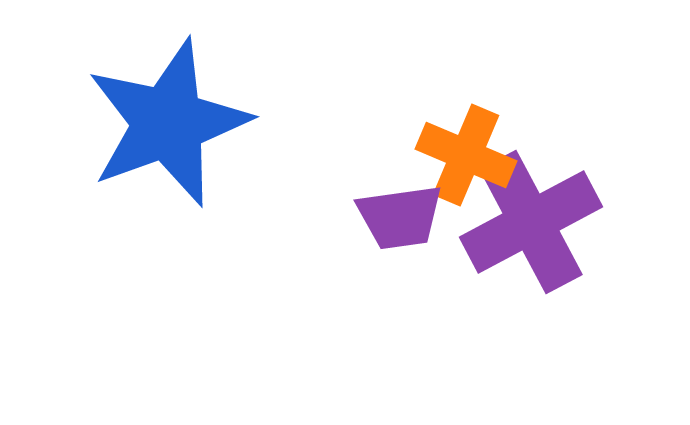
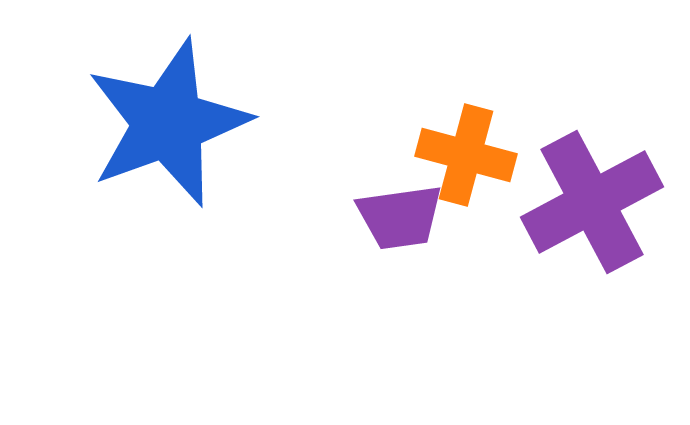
orange cross: rotated 8 degrees counterclockwise
purple cross: moved 61 px right, 20 px up
